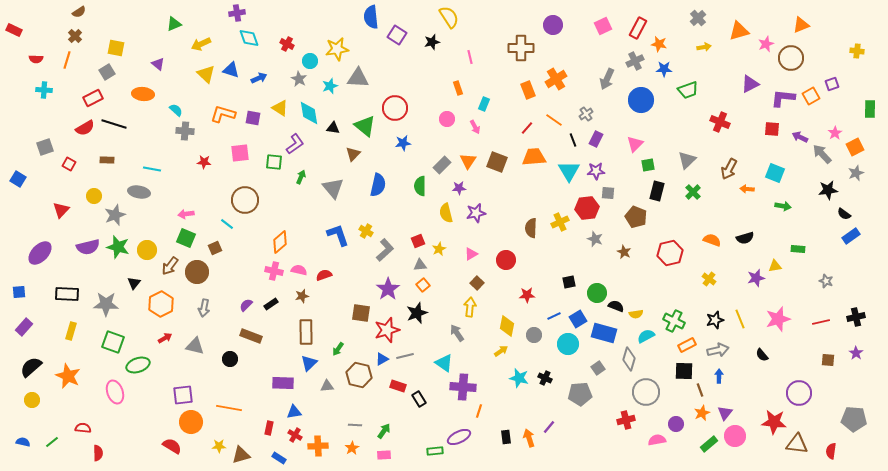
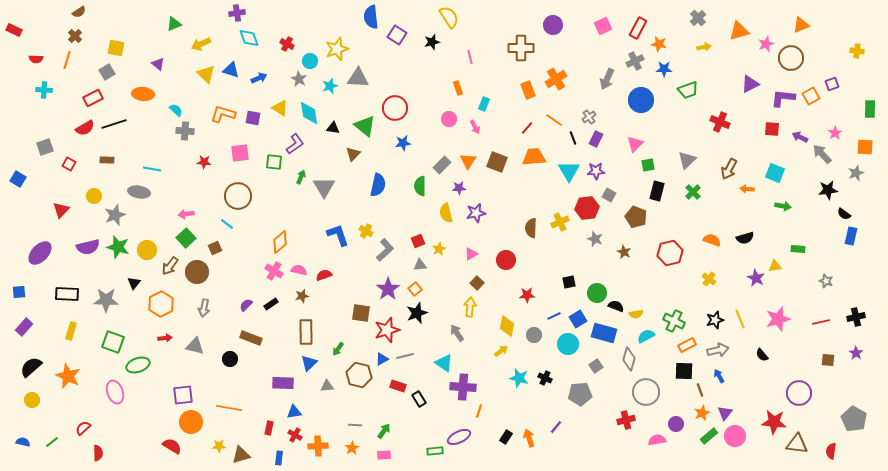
yellow star at (337, 49): rotated 10 degrees counterclockwise
gray cross at (586, 114): moved 3 px right, 3 px down
pink circle at (447, 119): moved 2 px right
black line at (114, 124): rotated 35 degrees counterclockwise
black line at (573, 140): moved 2 px up
orange square at (855, 147): moved 10 px right; rotated 30 degrees clockwise
gray triangle at (333, 188): moved 9 px left, 1 px up; rotated 10 degrees clockwise
gray square at (608, 193): moved 1 px right, 2 px down; rotated 24 degrees clockwise
brown circle at (245, 200): moved 7 px left, 4 px up
blue rectangle at (851, 236): rotated 42 degrees counterclockwise
green square at (186, 238): rotated 24 degrees clockwise
pink cross at (274, 271): rotated 18 degrees clockwise
purple star at (756, 278): rotated 30 degrees counterclockwise
orange square at (423, 285): moved 8 px left, 4 px down
gray star at (106, 304): moved 4 px up
brown rectangle at (251, 336): moved 2 px down
red arrow at (165, 338): rotated 24 degrees clockwise
gray square at (598, 368): moved 2 px left, 2 px up
blue arrow at (719, 376): rotated 32 degrees counterclockwise
gray pentagon at (854, 419): rotated 25 degrees clockwise
purple line at (549, 427): moved 7 px right
red semicircle at (83, 428): rotated 49 degrees counterclockwise
black rectangle at (506, 437): rotated 40 degrees clockwise
green rectangle at (709, 444): moved 8 px up
blue rectangle at (279, 458): rotated 64 degrees clockwise
